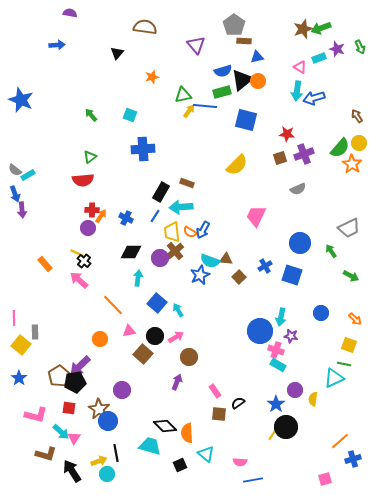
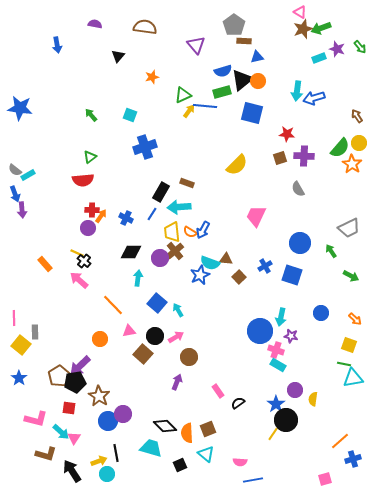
purple semicircle at (70, 13): moved 25 px right, 11 px down
blue arrow at (57, 45): rotated 84 degrees clockwise
green arrow at (360, 47): rotated 16 degrees counterclockwise
black triangle at (117, 53): moved 1 px right, 3 px down
pink triangle at (300, 67): moved 55 px up
green triangle at (183, 95): rotated 12 degrees counterclockwise
blue star at (21, 100): moved 1 px left, 8 px down; rotated 15 degrees counterclockwise
blue square at (246, 120): moved 6 px right, 7 px up
blue cross at (143, 149): moved 2 px right, 2 px up; rotated 15 degrees counterclockwise
purple cross at (304, 154): moved 2 px down; rotated 24 degrees clockwise
gray semicircle at (298, 189): rotated 84 degrees clockwise
cyan arrow at (181, 207): moved 2 px left
blue line at (155, 216): moved 3 px left, 2 px up
cyan semicircle at (210, 261): moved 2 px down
cyan triangle at (334, 378): moved 19 px right; rotated 15 degrees clockwise
purple circle at (122, 390): moved 1 px right, 24 px down
pink rectangle at (215, 391): moved 3 px right
brown star at (99, 409): moved 13 px up
brown square at (219, 414): moved 11 px left, 15 px down; rotated 28 degrees counterclockwise
pink L-shape at (36, 415): moved 4 px down
black circle at (286, 427): moved 7 px up
cyan trapezoid at (150, 446): moved 1 px right, 2 px down
